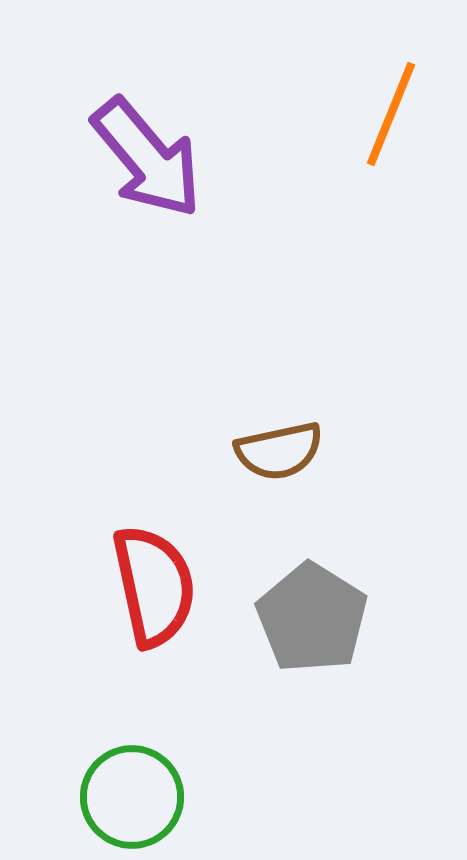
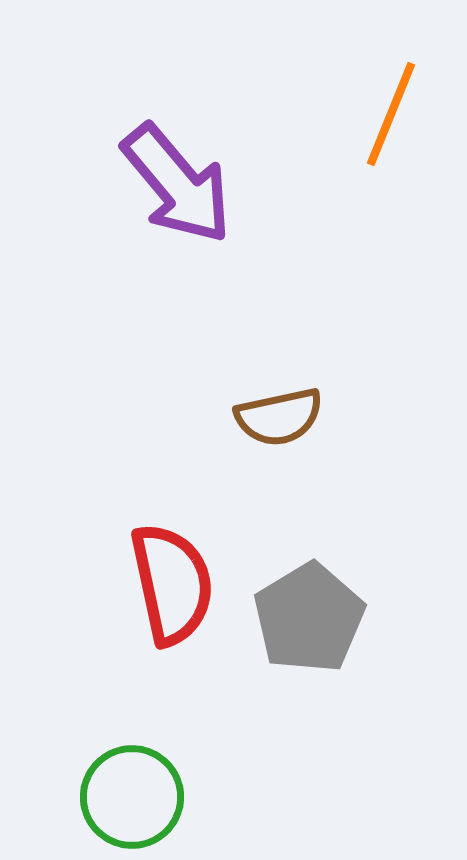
purple arrow: moved 30 px right, 26 px down
brown semicircle: moved 34 px up
red semicircle: moved 18 px right, 2 px up
gray pentagon: moved 3 px left; rotated 9 degrees clockwise
